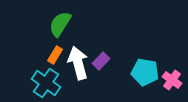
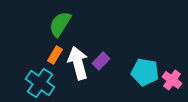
cyan cross: moved 6 px left
